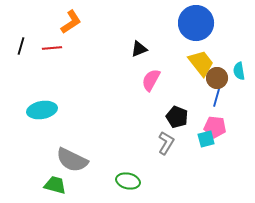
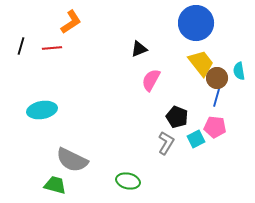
cyan square: moved 10 px left; rotated 12 degrees counterclockwise
